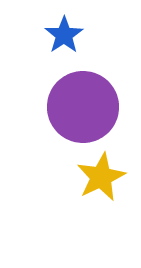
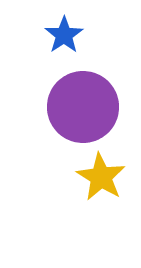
yellow star: rotated 15 degrees counterclockwise
